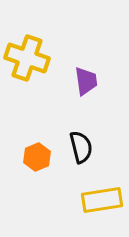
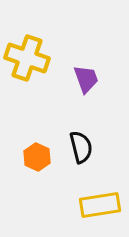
purple trapezoid: moved 2 px up; rotated 12 degrees counterclockwise
orange hexagon: rotated 12 degrees counterclockwise
yellow rectangle: moved 2 px left, 5 px down
